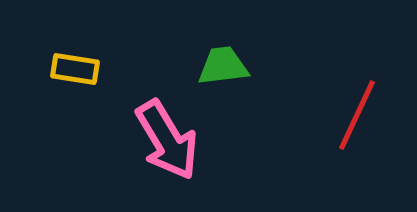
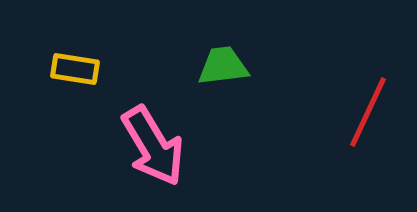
red line: moved 11 px right, 3 px up
pink arrow: moved 14 px left, 6 px down
